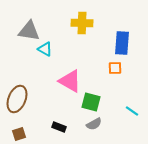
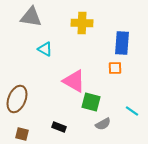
gray triangle: moved 2 px right, 14 px up
pink triangle: moved 4 px right
gray semicircle: moved 9 px right
brown square: moved 3 px right; rotated 32 degrees clockwise
